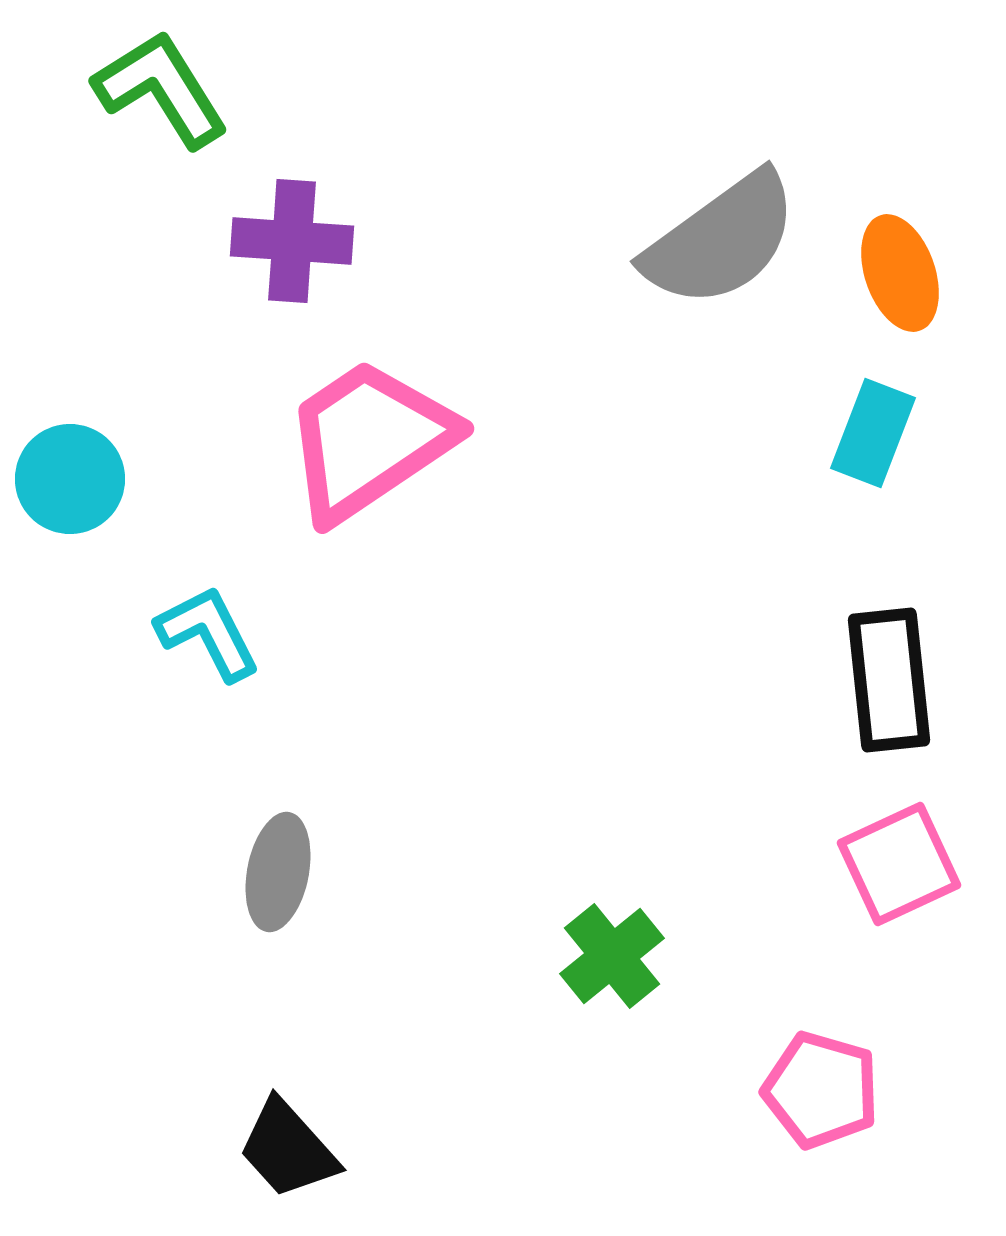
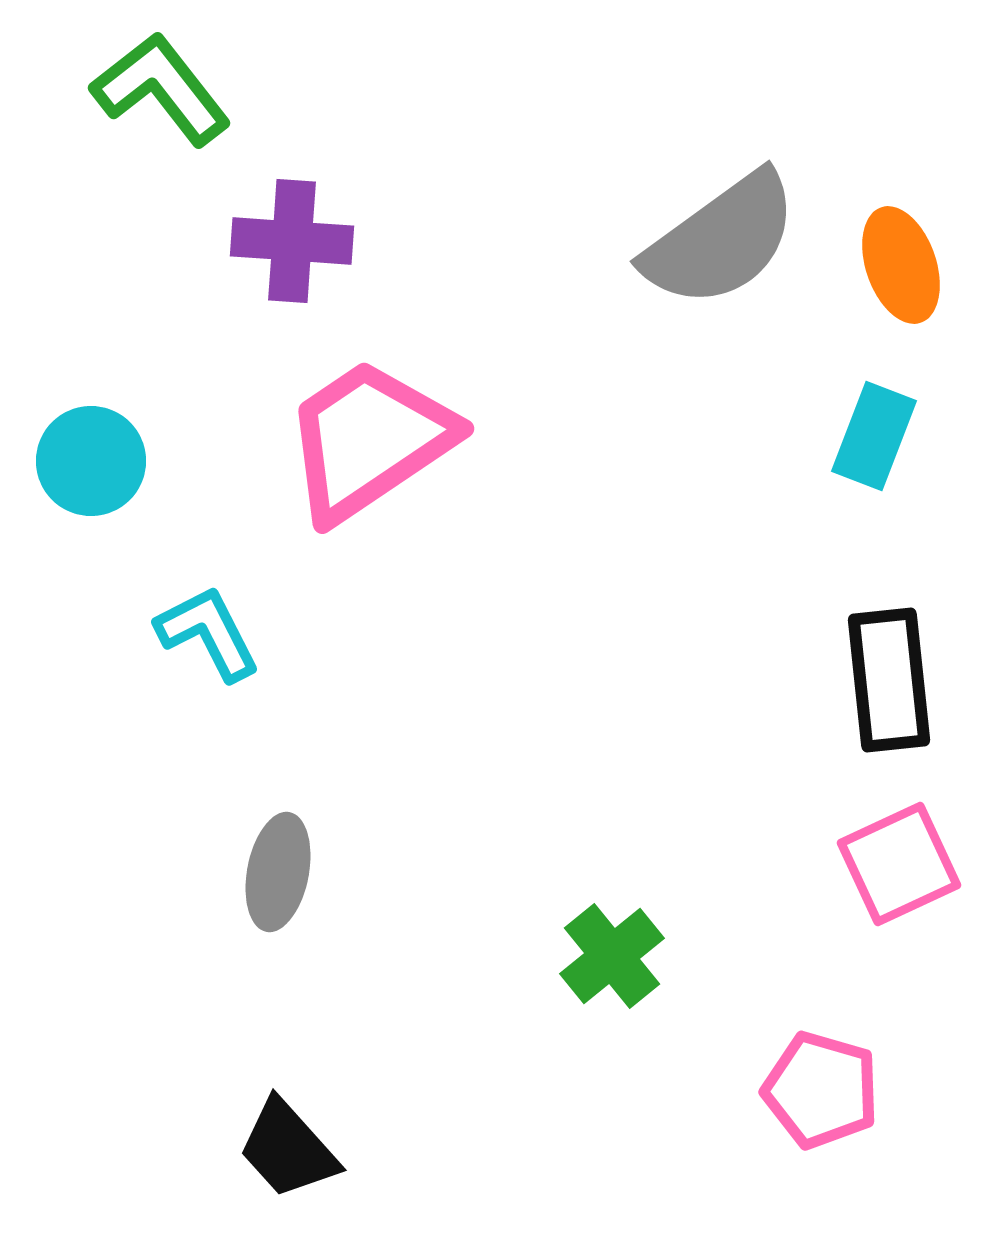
green L-shape: rotated 6 degrees counterclockwise
orange ellipse: moved 1 px right, 8 px up
cyan rectangle: moved 1 px right, 3 px down
cyan circle: moved 21 px right, 18 px up
